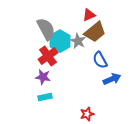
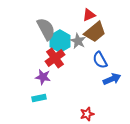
red cross: moved 7 px right, 2 px down
cyan rectangle: moved 6 px left, 1 px down
